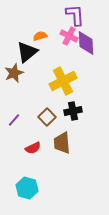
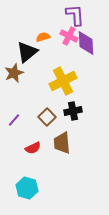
orange semicircle: moved 3 px right, 1 px down
